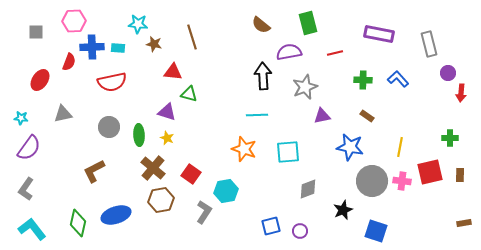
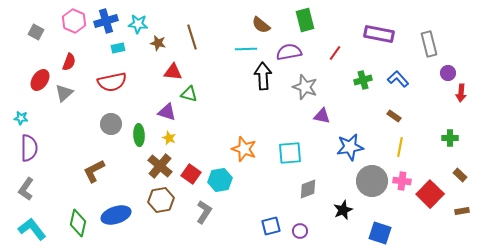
pink hexagon at (74, 21): rotated 25 degrees clockwise
green rectangle at (308, 23): moved 3 px left, 3 px up
gray square at (36, 32): rotated 28 degrees clockwise
brown star at (154, 44): moved 4 px right, 1 px up
blue cross at (92, 47): moved 14 px right, 26 px up; rotated 15 degrees counterclockwise
cyan rectangle at (118, 48): rotated 16 degrees counterclockwise
red line at (335, 53): rotated 42 degrees counterclockwise
green cross at (363, 80): rotated 18 degrees counterclockwise
gray star at (305, 87): rotated 30 degrees counterclockwise
gray triangle at (63, 114): moved 1 px right, 21 px up; rotated 30 degrees counterclockwise
cyan line at (257, 115): moved 11 px left, 66 px up
purple triangle at (322, 116): rotated 24 degrees clockwise
brown rectangle at (367, 116): moved 27 px right
gray circle at (109, 127): moved 2 px right, 3 px up
yellow star at (167, 138): moved 2 px right
blue star at (350, 147): rotated 20 degrees counterclockwise
purple semicircle at (29, 148): rotated 36 degrees counterclockwise
cyan square at (288, 152): moved 2 px right, 1 px down
brown cross at (153, 168): moved 7 px right, 2 px up
red square at (430, 172): moved 22 px down; rotated 32 degrees counterclockwise
brown rectangle at (460, 175): rotated 48 degrees counterclockwise
cyan hexagon at (226, 191): moved 6 px left, 11 px up
brown rectangle at (464, 223): moved 2 px left, 12 px up
blue square at (376, 231): moved 4 px right, 2 px down
